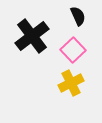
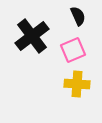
pink square: rotated 20 degrees clockwise
yellow cross: moved 6 px right, 1 px down; rotated 30 degrees clockwise
